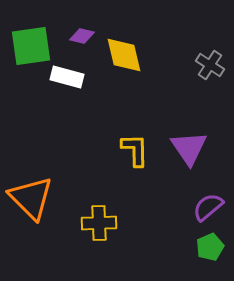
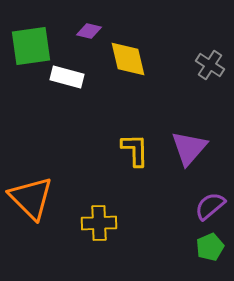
purple diamond: moved 7 px right, 5 px up
yellow diamond: moved 4 px right, 4 px down
purple triangle: rotated 15 degrees clockwise
purple semicircle: moved 2 px right, 1 px up
